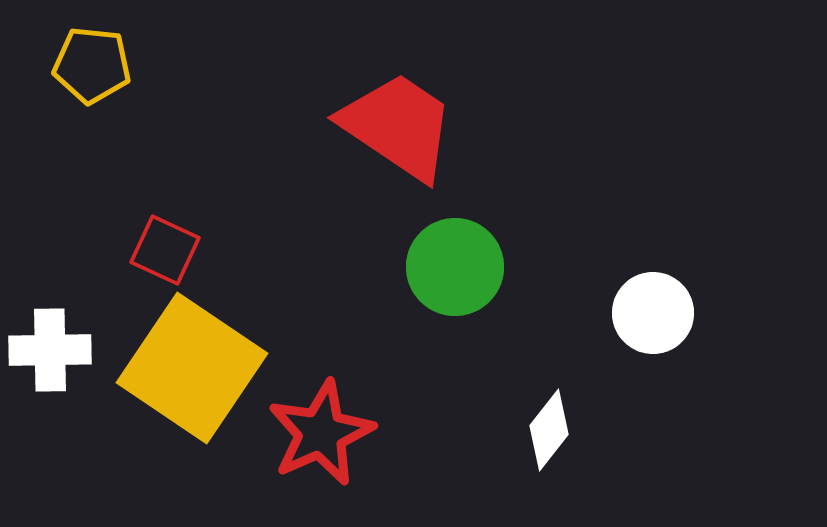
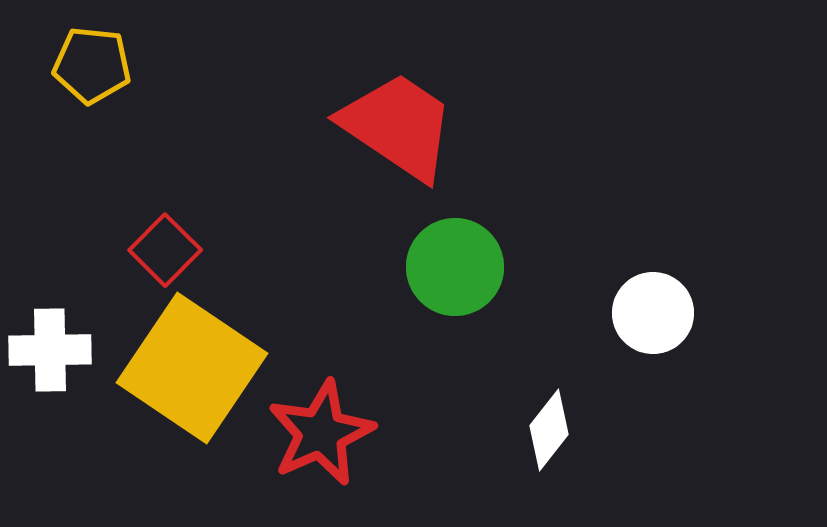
red square: rotated 20 degrees clockwise
